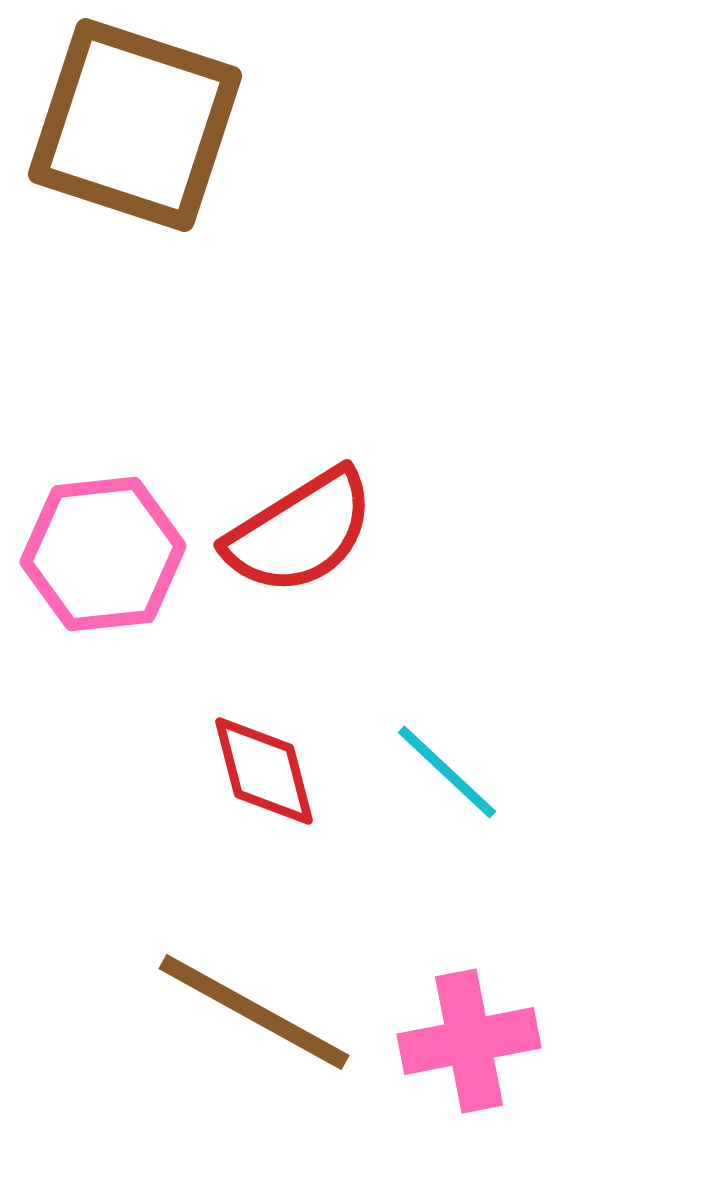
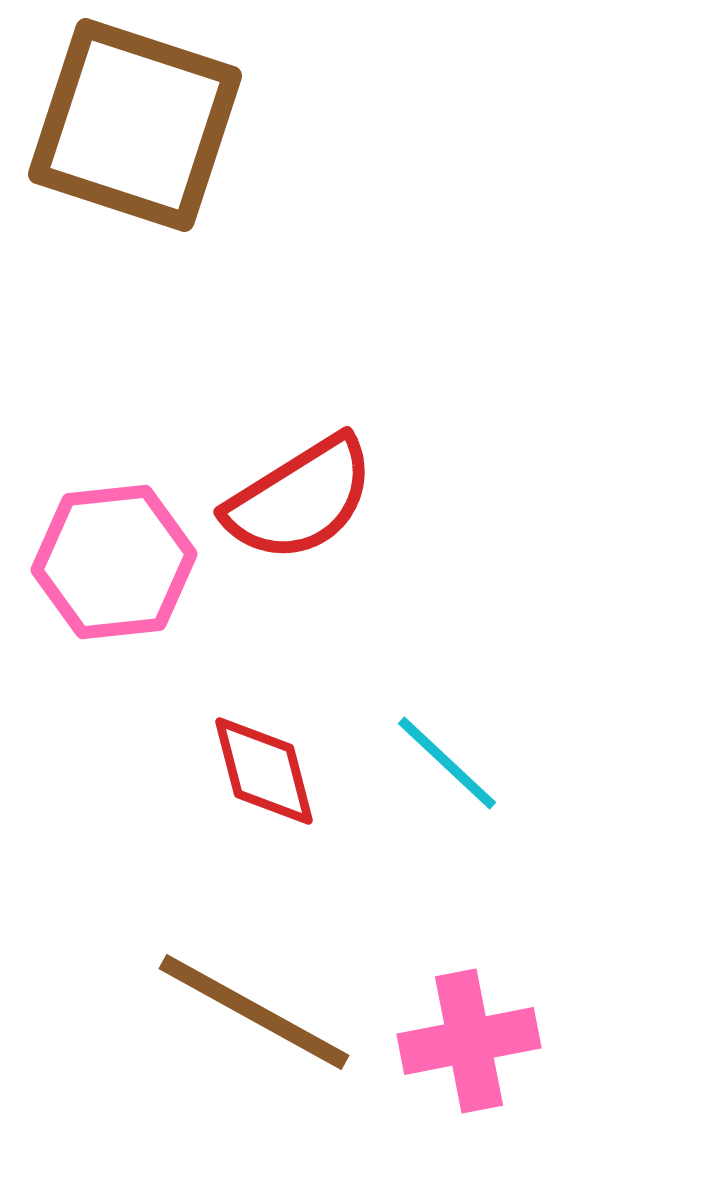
red semicircle: moved 33 px up
pink hexagon: moved 11 px right, 8 px down
cyan line: moved 9 px up
